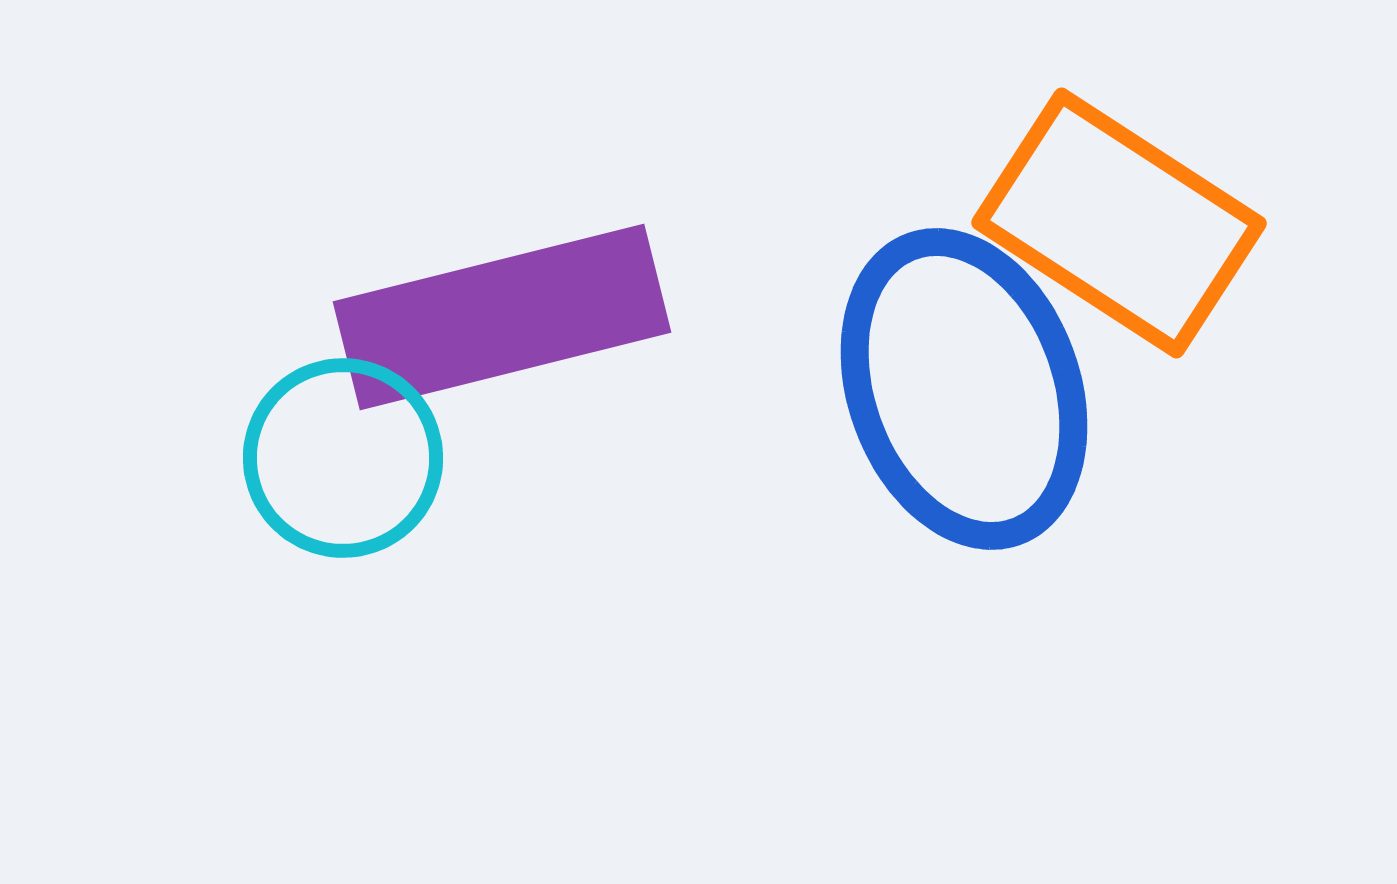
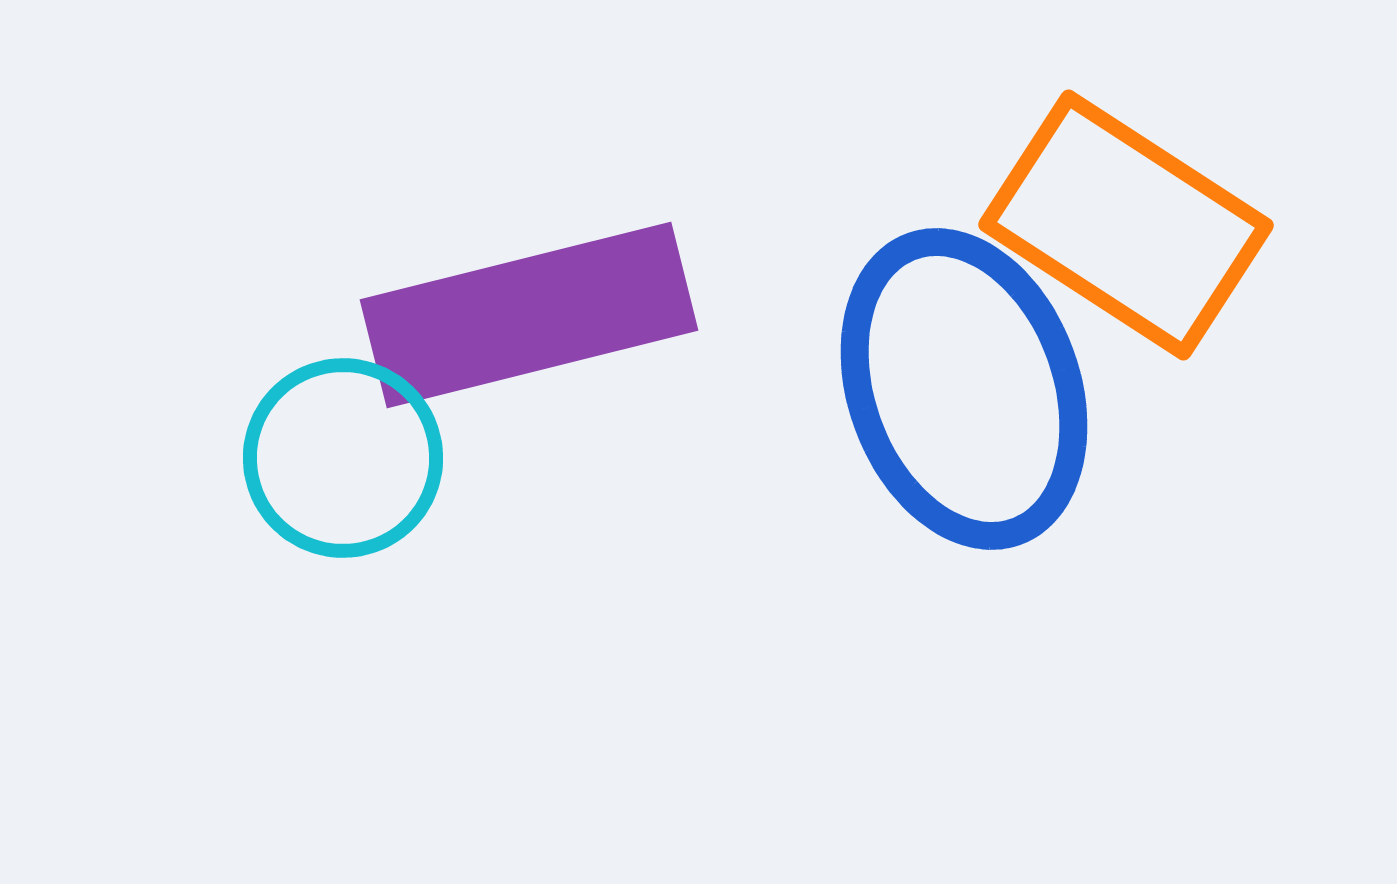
orange rectangle: moved 7 px right, 2 px down
purple rectangle: moved 27 px right, 2 px up
